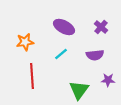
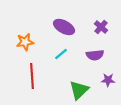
green triangle: rotated 10 degrees clockwise
